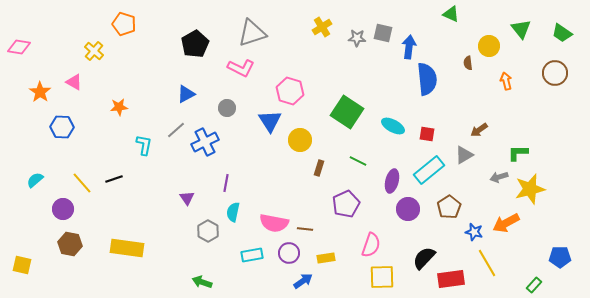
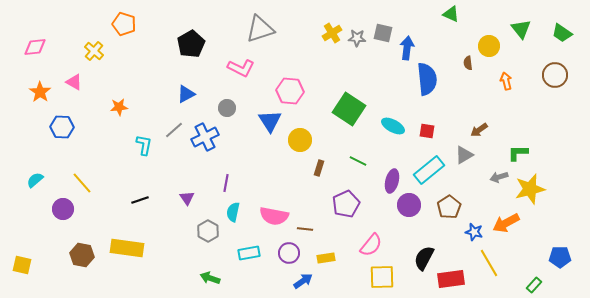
yellow cross at (322, 27): moved 10 px right, 6 px down
gray triangle at (252, 33): moved 8 px right, 4 px up
black pentagon at (195, 44): moved 4 px left
pink diamond at (19, 47): moved 16 px right; rotated 15 degrees counterclockwise
blue arrow at (409, 47): moved 2 px left, 1 px down
brown circle at (555, 73): moved 2 px down
pink hexagon at (290, 91): rotated 12 degrees counterclockwise
green square at (347, 112): moved 2 px right, 3 px up
gray line at (176, 130): moved 2 px left
red square at (427, 134): moved 3 px up
blue cross at (205, 142): moved 5 px up
black line at (114, 179): moved 26 px right, 21 px down
purple circle at (408, 209): moved 1 px right, 4 px up
pink semicircle at (274, 223): moved 7 px up
brown hexagon at (70, 244): moved 12 px right, 11 px down
pink semicircle at (371, 245): rotated 20 degrees clockwise
cyan rectangle at (252, 255): moved 3 px left, 2 px up
black semicircle at (424, 258): rotated 15 degrees counterclockwise
yellow line at (487, 263): moved 2 px right
green arrow at (202, 282): moved 8 px right, 4 px up
